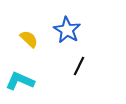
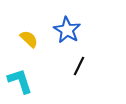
cyan L-shape: rotated 48 degrees clockwise
